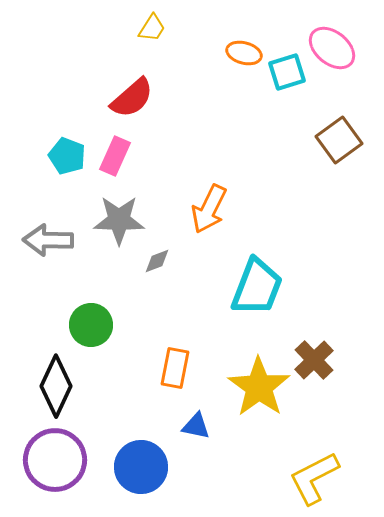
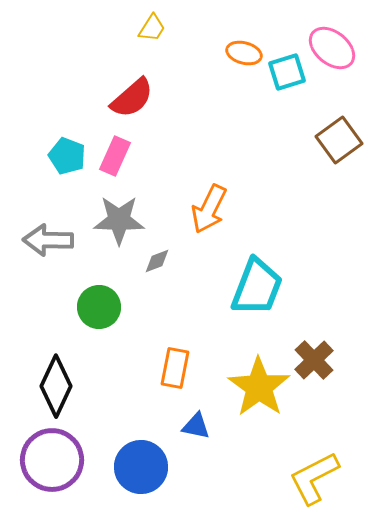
green circle: moved 8 px right, 18 px up
purple circle: moved 3 px left
